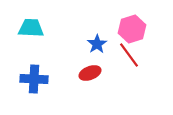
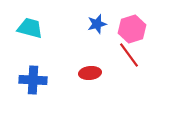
cyan trapezoid: moved 1 px left; rotated 12 degrees clockwise
blue star: moved 20 px up; rotated 18 degrees clockwise
red ellipse: rotated 15 degrees clockwise
blue cross: moved 1 px left, 1 px down
